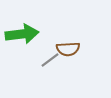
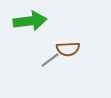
green arrow: moved 8 px right, 13 px up
